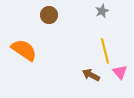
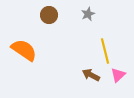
gray star: moved 14 px left, 3 px down
pink triangle: moved 2 px left, 3 px down; rotated 28 degrees clockwise
